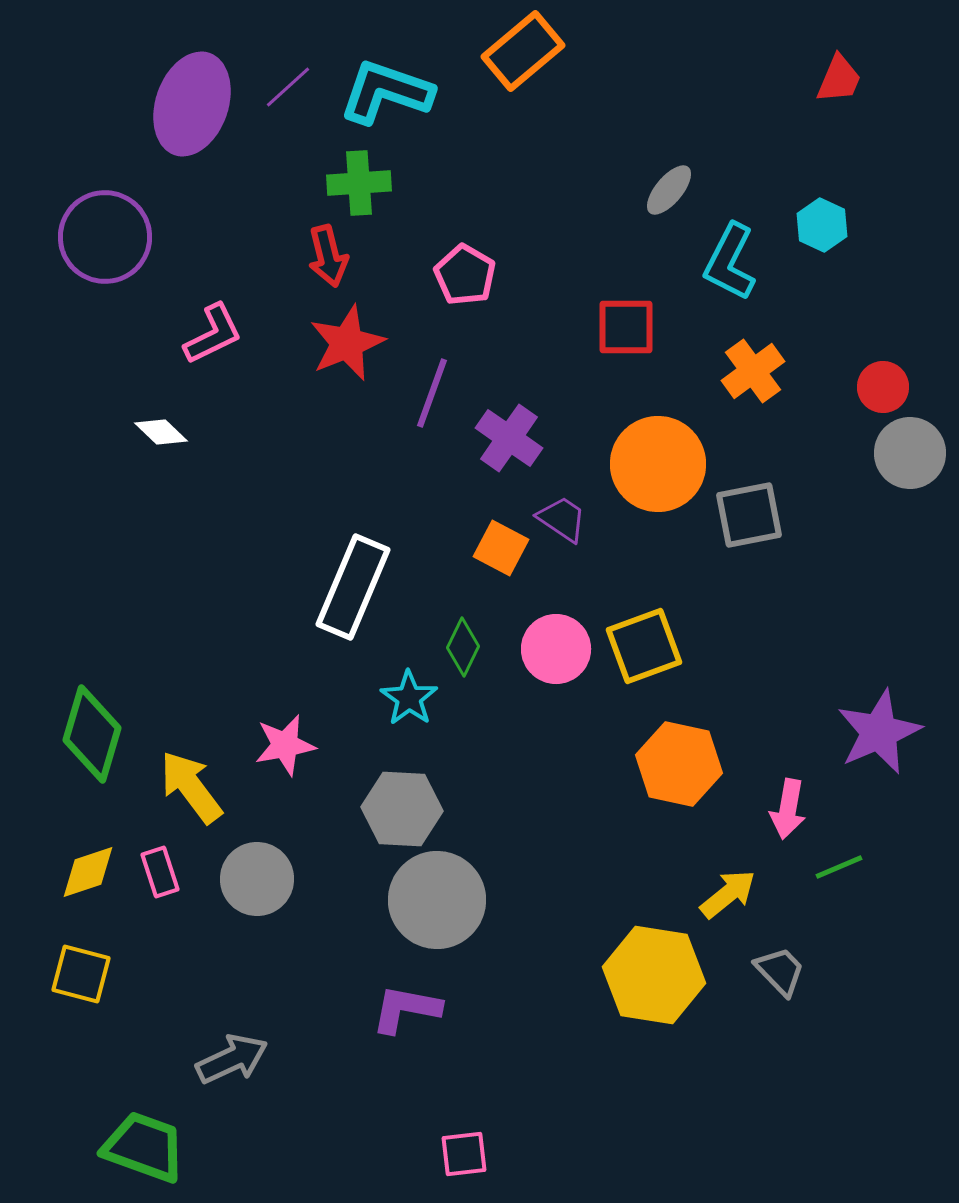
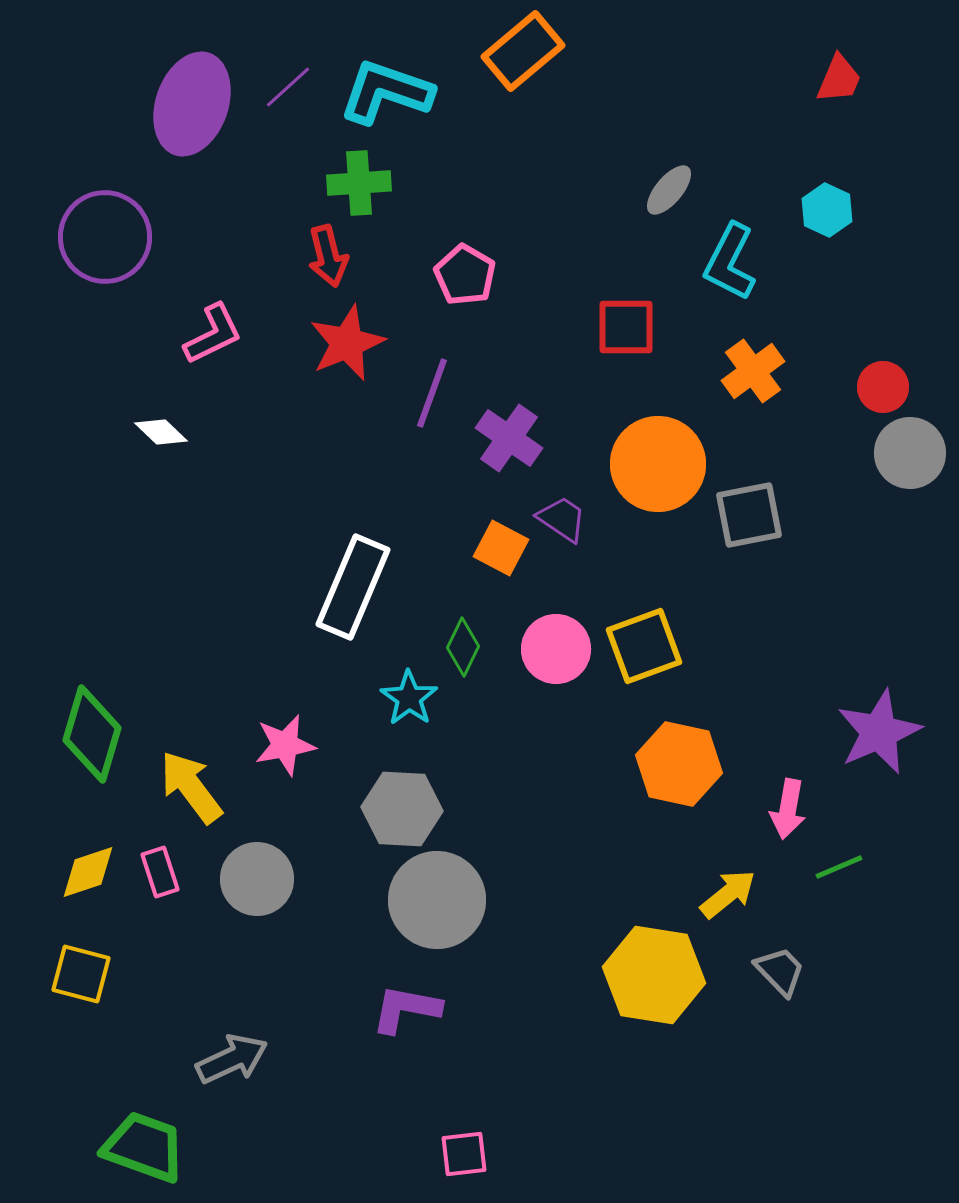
cyan hexagon at (822, 225): moved 5 px right, 15 px up
